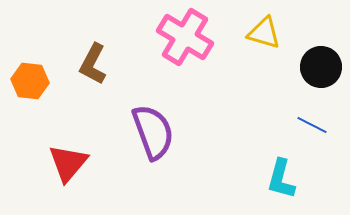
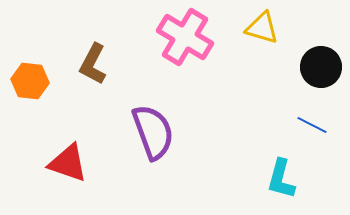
yellow triangle: moved 2 px left, 5 px up
red triangle: rotated 51 degrees counterclockwise
